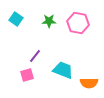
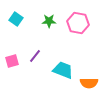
pink square: moved 15 px left, 14 px up
